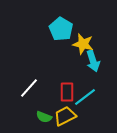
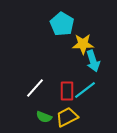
cyan pentagon: moved 1 px right, 5 px up
yellow star: rotated 15 degrees counterclockwise
white line: moved 6 px right
red rectangle: moved 1 px up
cyan line: moved 7 px up
yellow trapezoid: moved 2 px right, 1 px down
